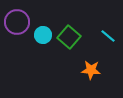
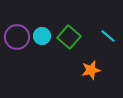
purple circle: moved 15 px down
cyan circle: moved 1 px left, 1 px down
orange star: rotated 18 degrees counterclockwise
